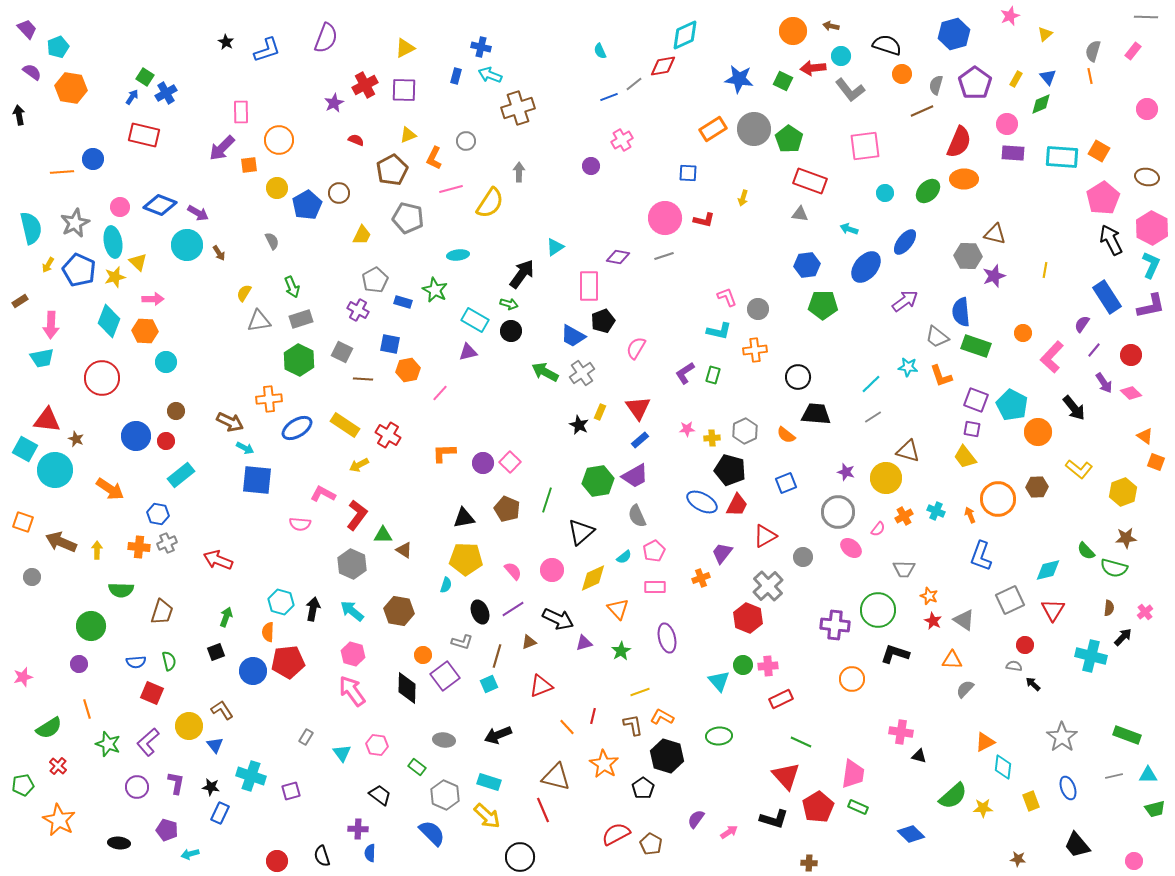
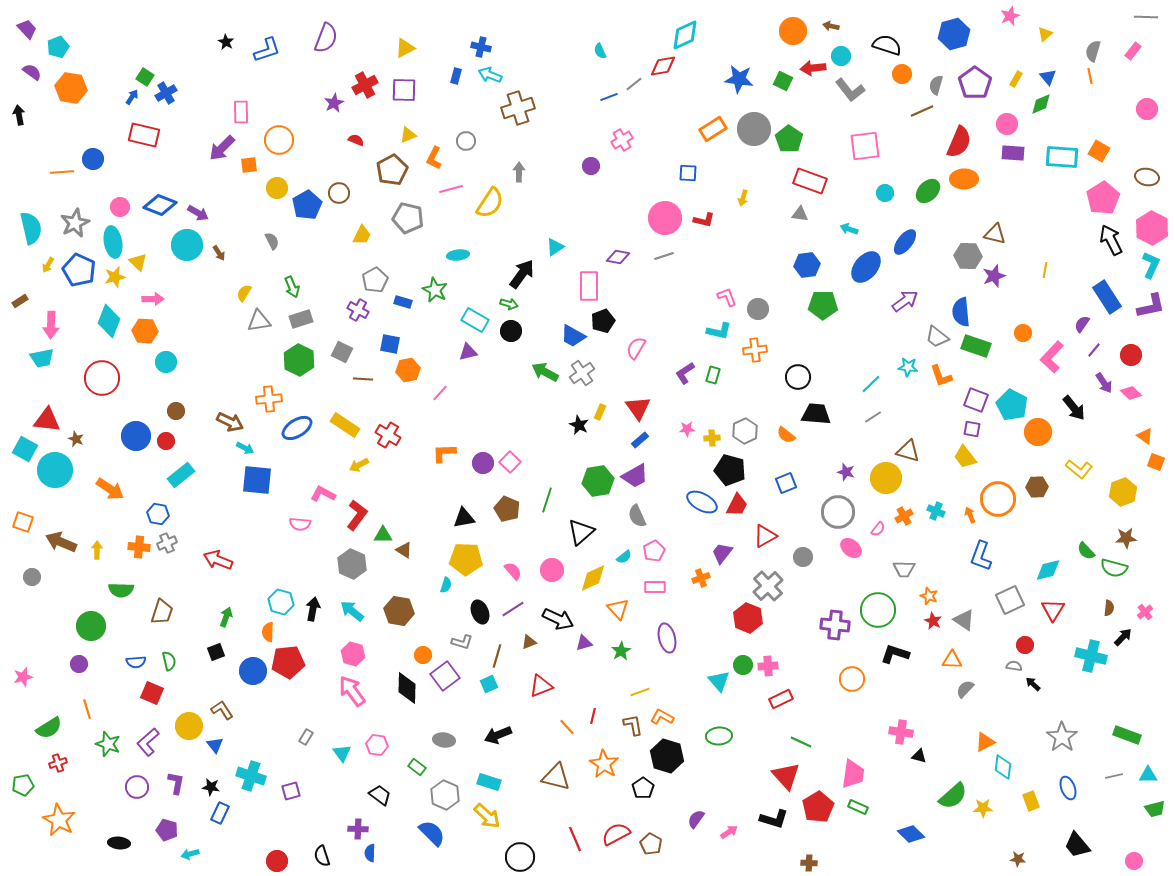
red cross at (58, 766): moved 3 px up; rotated 30 degrees clockwise
red line at (543, 810): moved 32 px right, 29 px down
